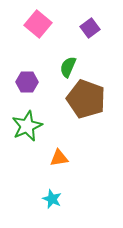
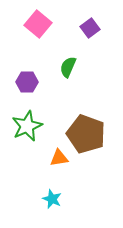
brown pentagon: moved 35 px down
